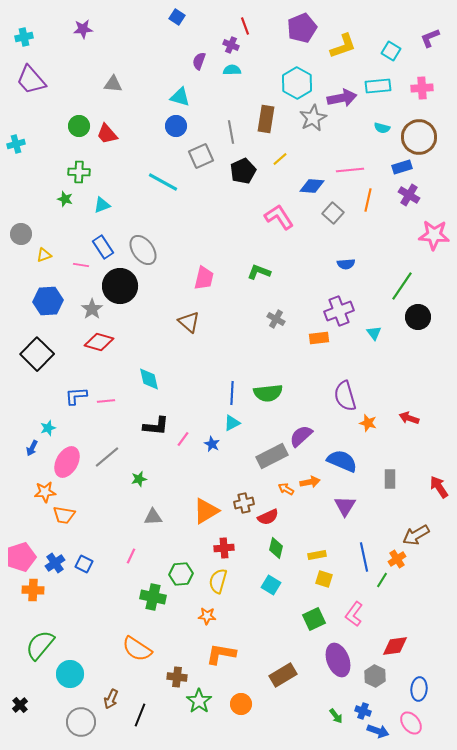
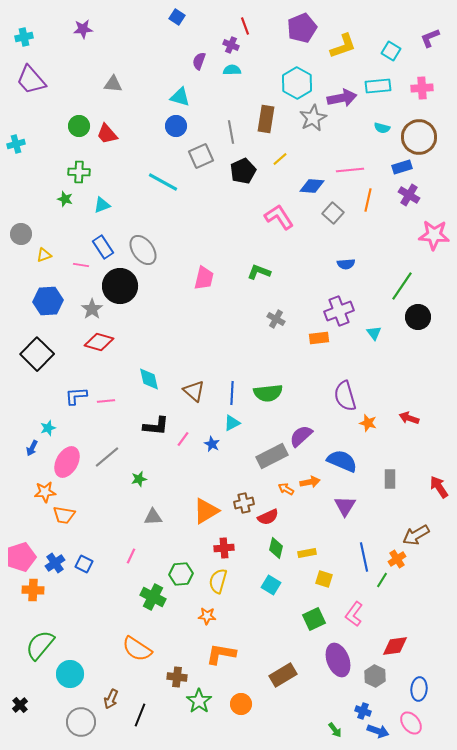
brown triangle at (189, 322): moved 5 px right, 69 px down
yellow rectangle at (317, 555): moved 10 px left, 2 px up
green cross at (153, 597): rotated 15 degrees clockwise
green arrow at (336, 716): moved 1 px left, 14 px down
